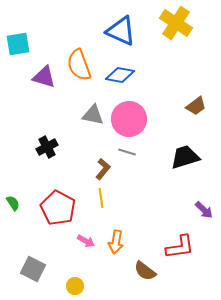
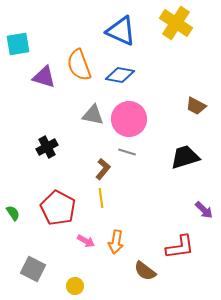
brown trapezoid: rotated 65 degrees clockwise
green semicircle: moved 10 px down
